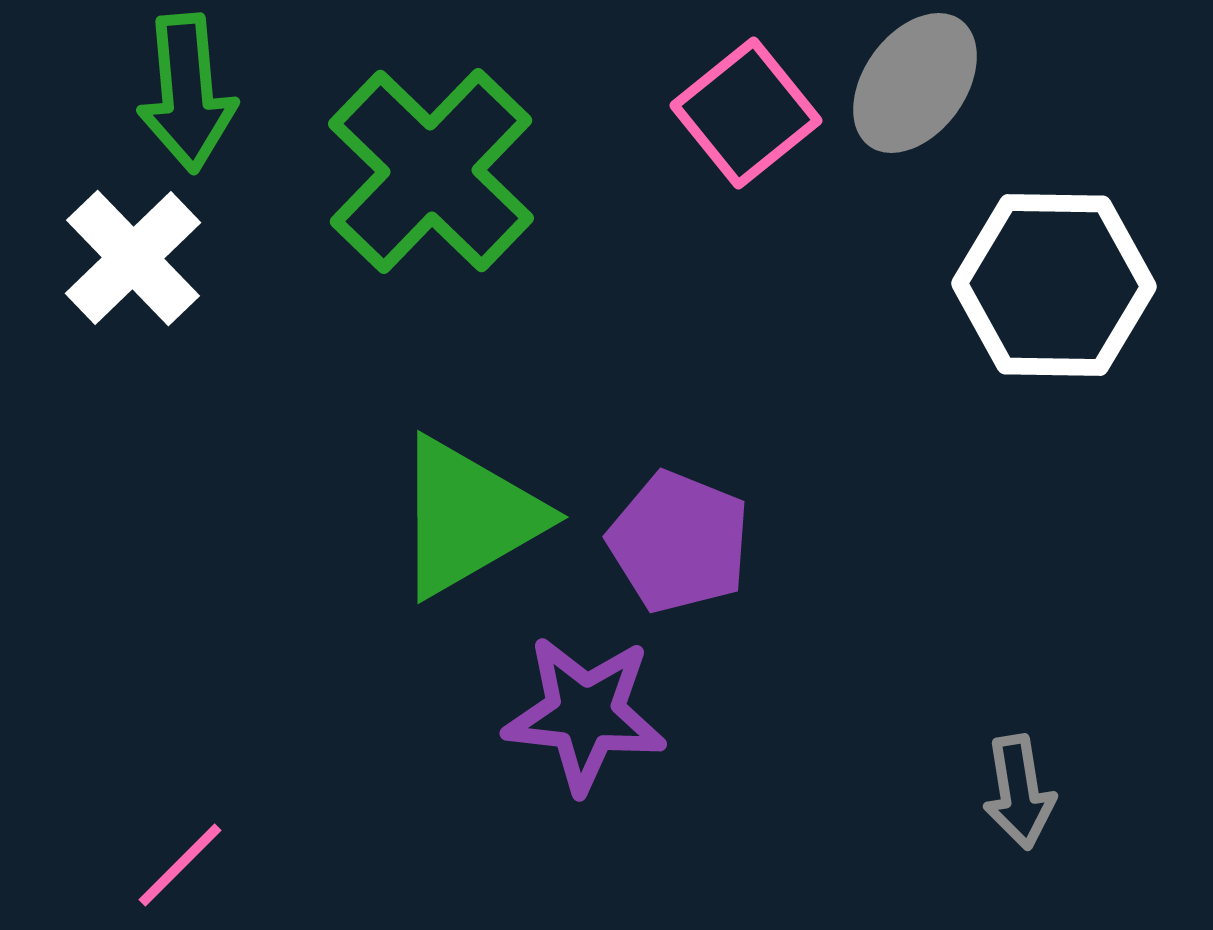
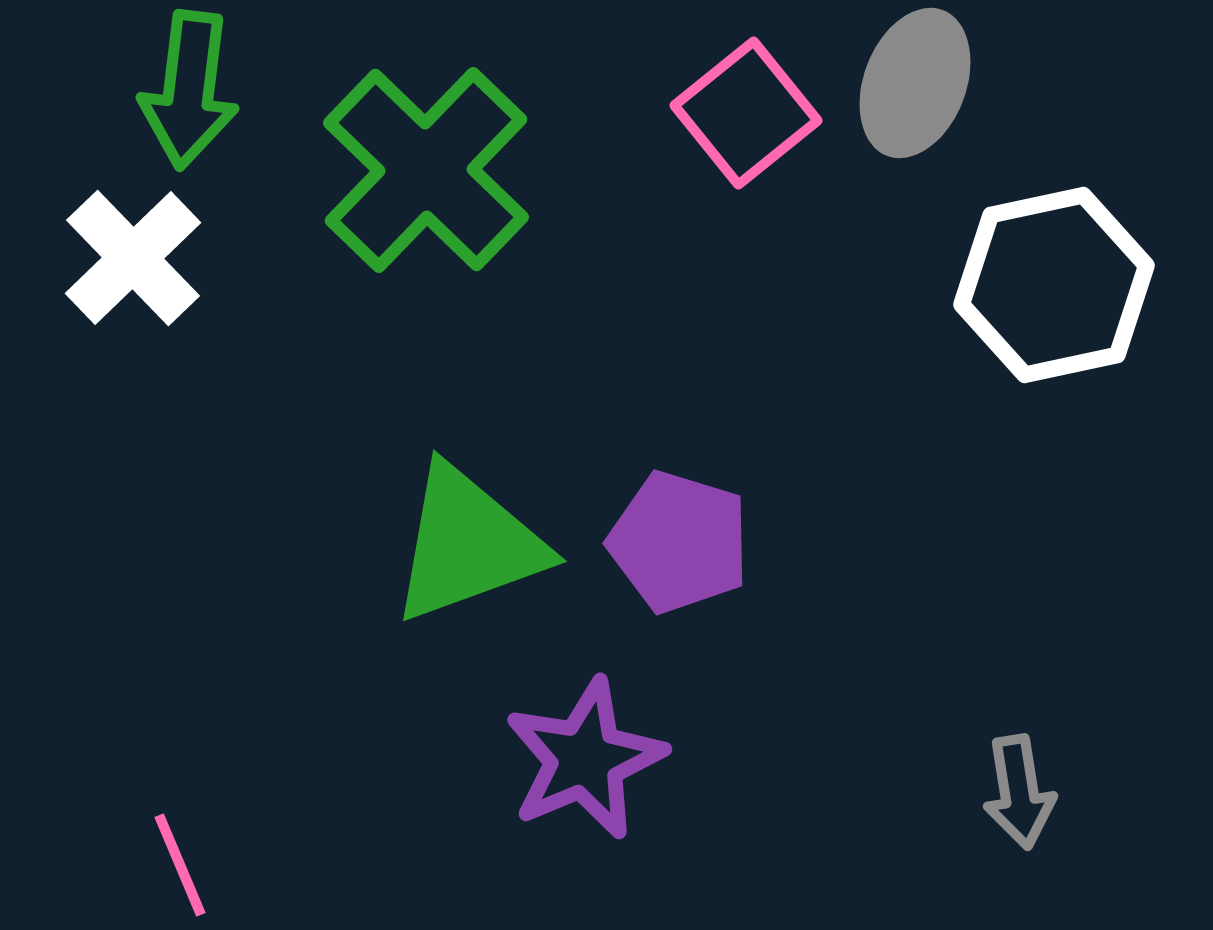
gray ellipse: rotated 15 degrees counterclockwise
green arrow: moved 2 px right, 3 px up; rotated 12 degrees clockwise
green cross: moved 5 px left, 1 px up
white hexagon: rotated 13 degrees counterclockwise
green triangle: moved 27 px down; rotated 10 degrees clockwise
purple pentagon: rotated 5 degrees counterclockwise
purple star: moved 45 px down; rotated 29 degrees counterclockwise
pink line: rotated 68 degrees counterclockwise
